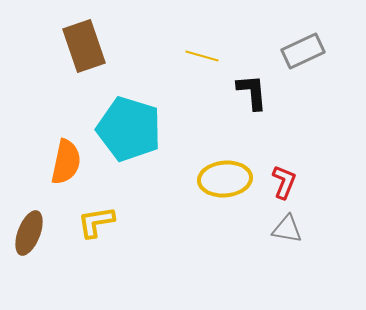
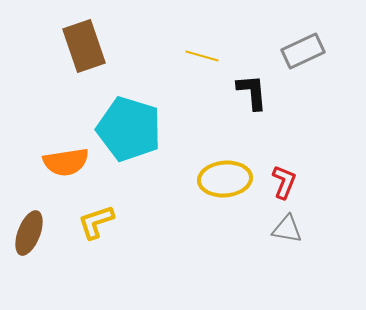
orange semicircle: rotated 69 degrees clockwise
yellow L-shape: rotated 9 degrees counterclockwise
